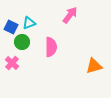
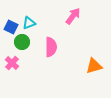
pink arrow: moved 3 px right, 1 px down
